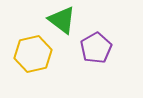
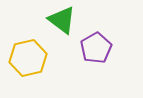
yellow hexagon: moved 5 px left, 4 px down
